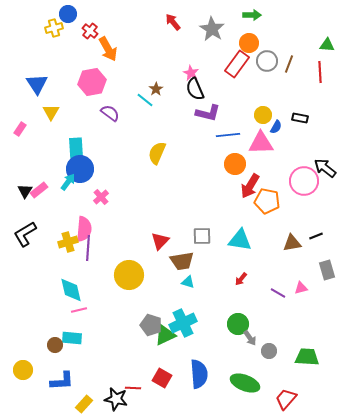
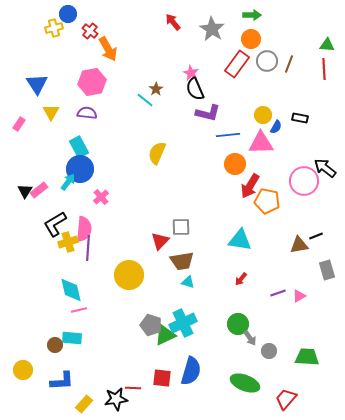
orange circle at (249, 43): moved 2 px right, 4 px up
red line at (320, 72): moved 4 px right, 3 px up
purple semicircle at (110, 113): moved 23 px left; rotated 30 degrees counterclockwise
pink rectangle at (20, 129): moved 1 px left, 5 px up
cyan rectangle at (76, 148): moved 3 px right, 1 px up; rotated 25 degrees counterclockwise
black L-shape at (25, 234): moved 30 px right, 10 px up
gray square at (202, 236): moved 21 px left, 9 px up
brown triangle at (292, 243): moved 7 px right, 2 px down
pink triangle at (301, 288): moved 2 px left, 8 px down; rotated 16 degrees counterclockwise
purple line at (278, 293): rotated 49 degrees counterclockwise
blue semicircle at (199, 374): moved 8 px left, 3 px up; rotated 20 degrees clockwise
red square at (162, 378): rotated 24 degrees counterclockwise
black star at (116, 399): rotated 20 degrees counterclockwise
